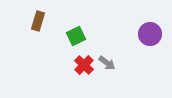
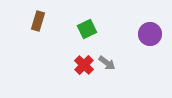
green square: moved 11 px right, 7 px up
